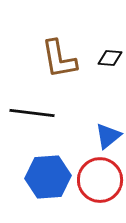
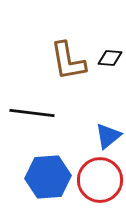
brown L-shape: moved 9 px right, 2 px down
